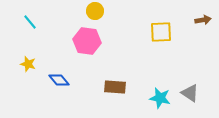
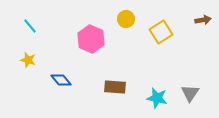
yellow circle: moved 31 px right, 8 px down
cyan line: moved 4 px down
yellow square: rotated 30 degrees counterclockwise
pink hexagon: moved 4 px right, 2 px up; rotated 16 degrees clockwise
yellow star: moved 4 px up
blue diamond: moved 2 px right
gray triangle: rotated 30 degrees clockwise
cyan star: moved 3 px left
